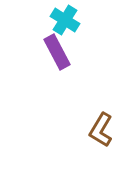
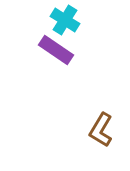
purple rectangle: moved 1 px left, 2 px up; rotated 28 degrees counterclockwise
